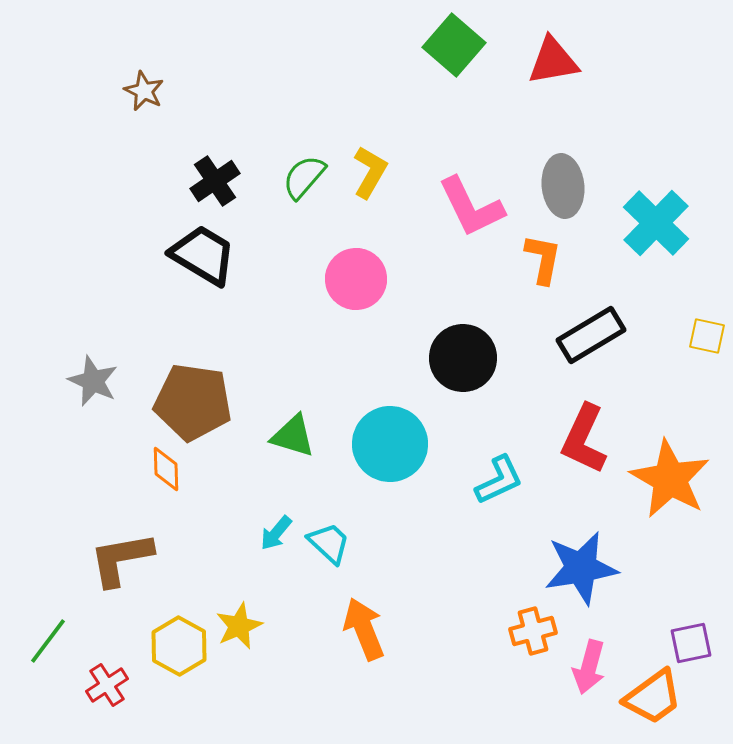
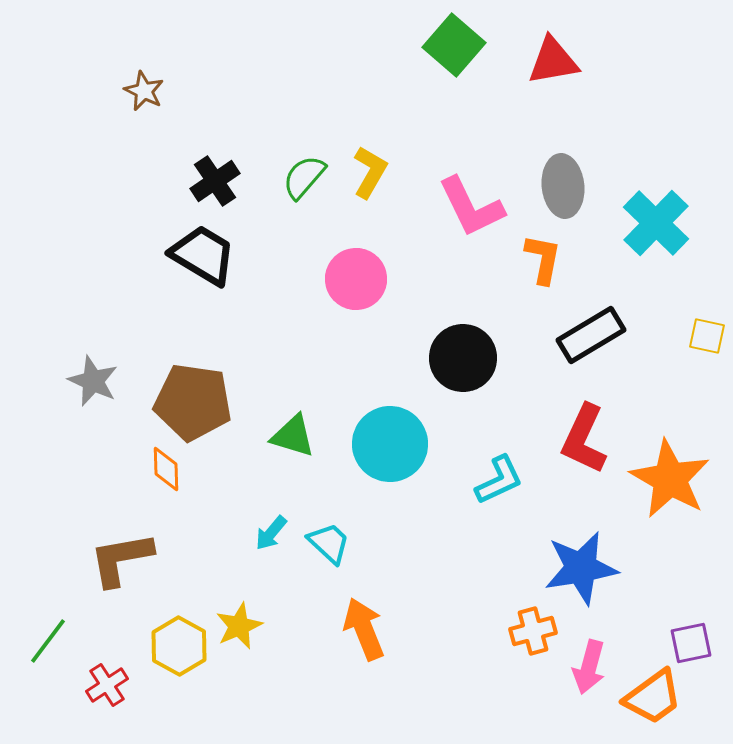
cyan arrow: moved 5 px left
